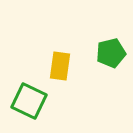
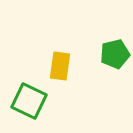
green pentagon: moved 4 px right, 1 px down
